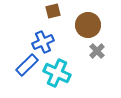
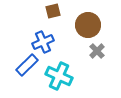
cyan cross: moved 2 px right, 3 px down
